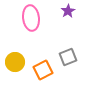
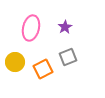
purple star: moved 3 px left, 16 px down
pink ellipse: moved 10 px down; rotated 20 degrees clockwise
orange square: moved 1 px up
